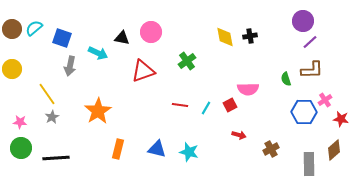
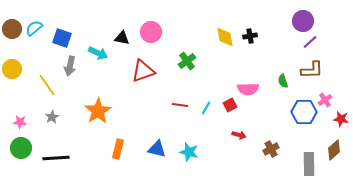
green semicircle: moved 3 px left, 2 px down
yellow line: moved 9 px up
